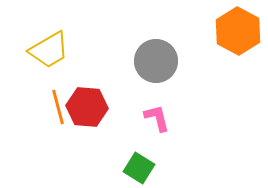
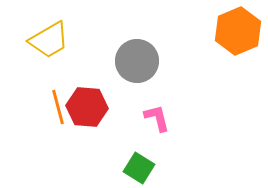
orange hexagon: rotated 9 degrees clockwise
yellow trapezoid: moved 10 px up
gray circle: moved 19 px left
